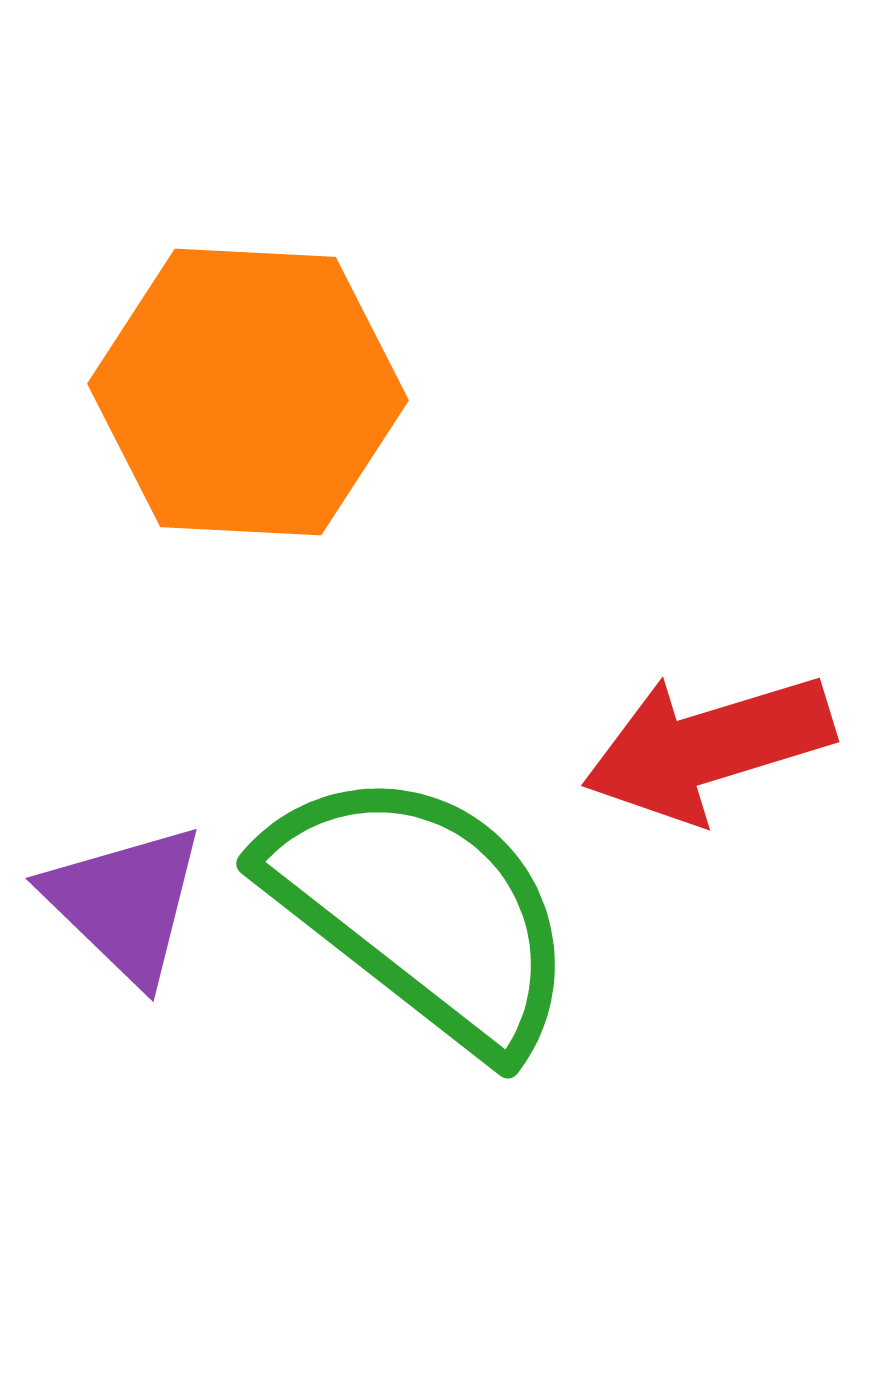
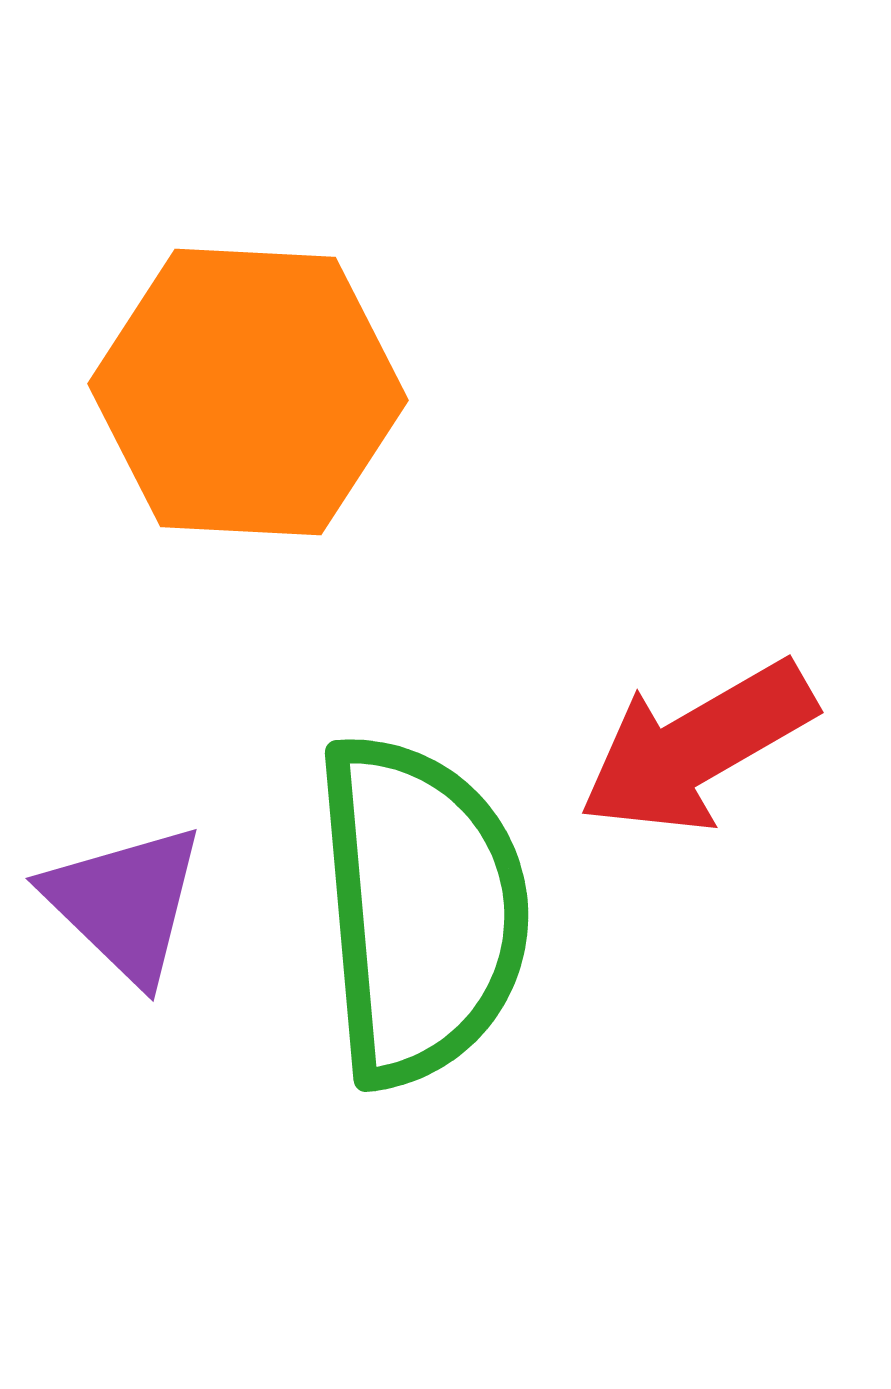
red arrow: moved 11 px left; rotated 13 degrees counterclockwise
green semicircle: rotated 47 degrees clockwise
